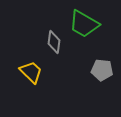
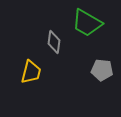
green trapezoid: moved 3 px right, 1 px up
yellow trapezoid: rotated 60 degrees clockwise
